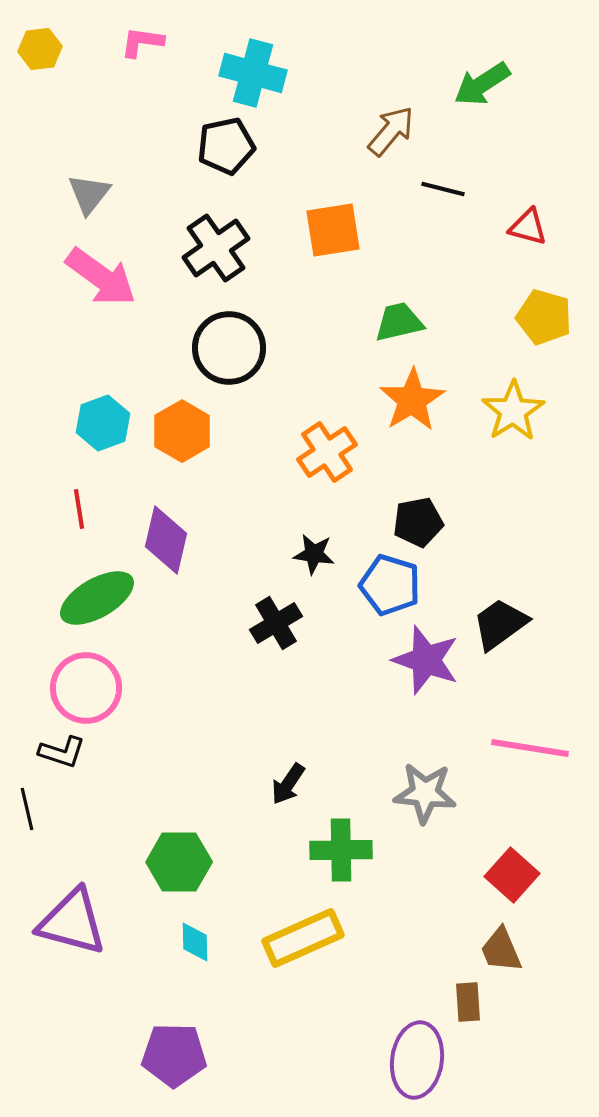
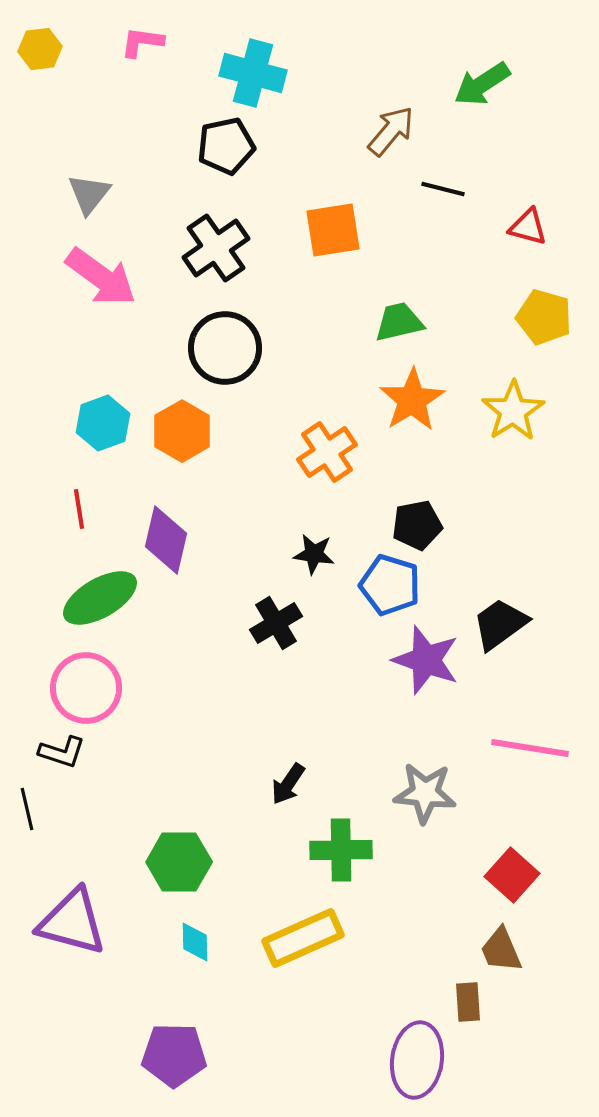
black circle at (229, 348): moved 4 px left
black pentagon at (418, 522): moved 1 px left, 3 px down
green ellipse at (97, 598): moved 3 px right
